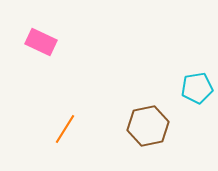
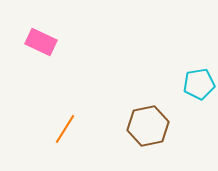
cyan pentagon: moved 2 px right, 4 px up
